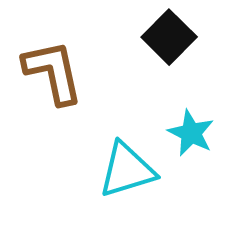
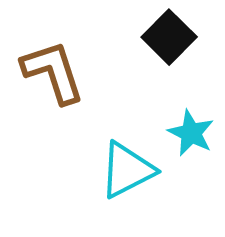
brown L-shape: rotated 6 degrees counterclockwise
cyan triangle: rotated 10 degrees counterclockwise
